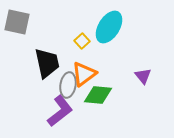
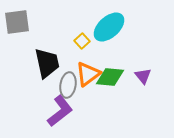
gray square: rotated 20 degrees counterclockwise
cyan ellipse: rotated 16 degrees clockwise
orange triangle: moved 4 px right
green diamond: moved 12 px right, 18 px up
